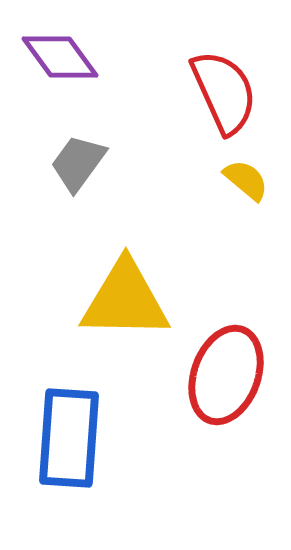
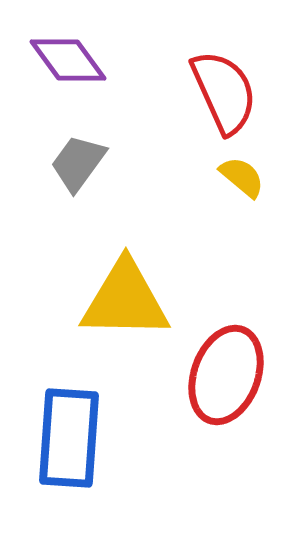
purple diamond: moved 8 px right, 3 px down
yellow semicircle: moved 4 px left, 3 px up
